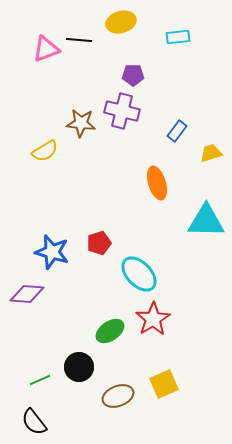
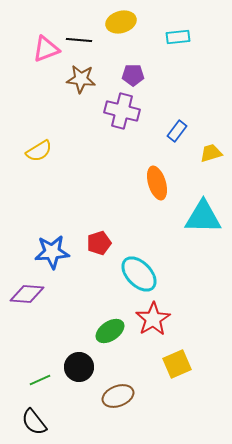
brown star: moved 44 px up
yellow semicircle: moved 6 px left
cyan triangle: moved 3 px left, 4 px up
blue star: rotated 20 degrees counterclockwise
yellow square: moved 13 px right, 20 px up
